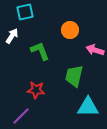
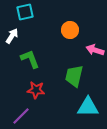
green L-shape: moved 10 px left, 8 px down
